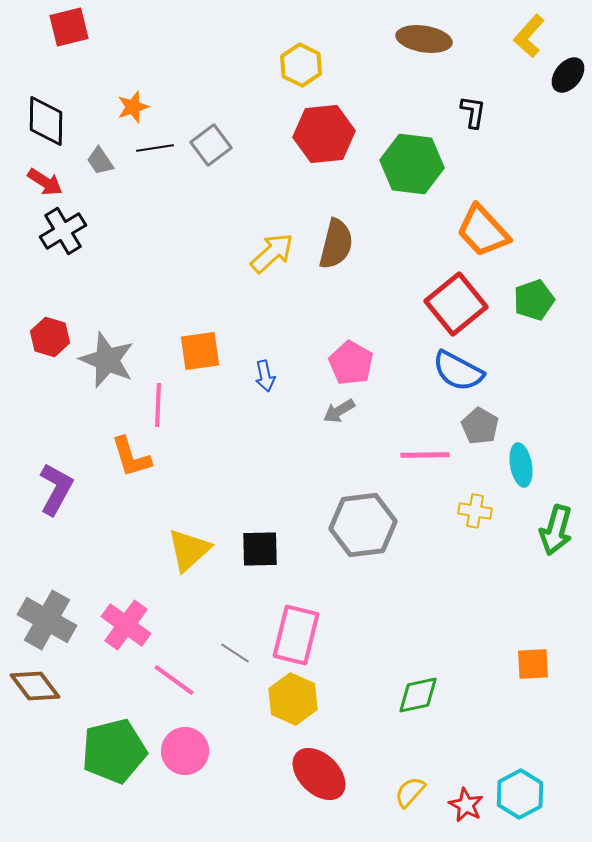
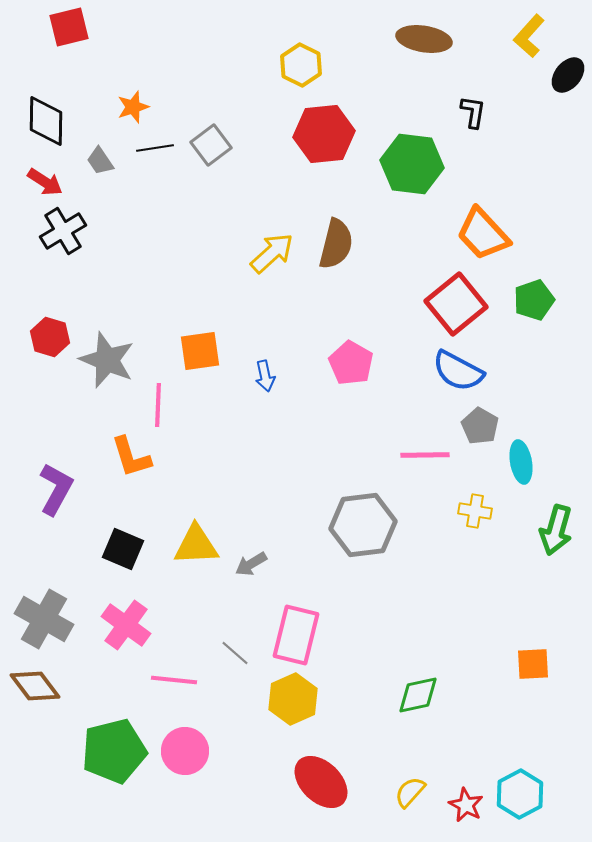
orange trapezoid at (483, 231): moved 3 px down
gray arrow at (339, 411): moved 88 px left, 153 px down
cyan ellipse at (521, 465): moved 3 px up
black square at (260, 549): moved 137 px left; rotated 24 degrees clockwise
yellow triangle at (189, 550): moved 7 px right, 5 px up; rotated 39 degrees clockwise
gray cross at (47, 620): moved 3 px left, 1 px up
gray line at (235, 653): rotated 8 degrees clockwise
pink line at (174, 680): rotated 30 degrees counterclockwise
yellow hexagon at (293, 699): rotated 12 degrees clockwise
red ellipse at (319, 774): moved 2 px right, 8 px down
